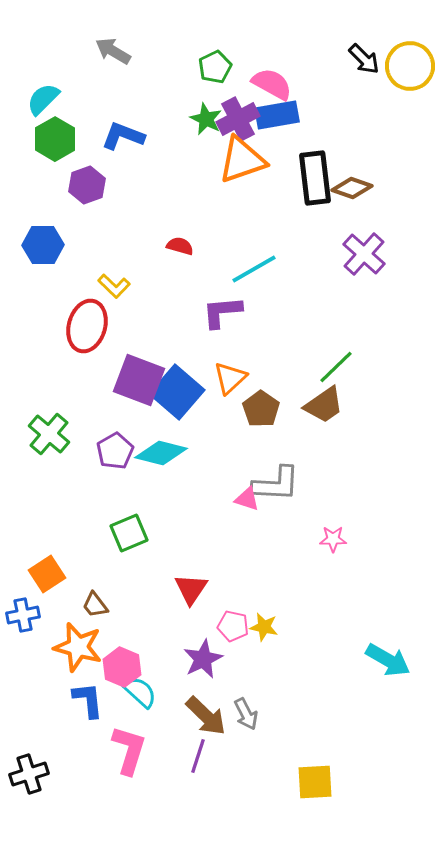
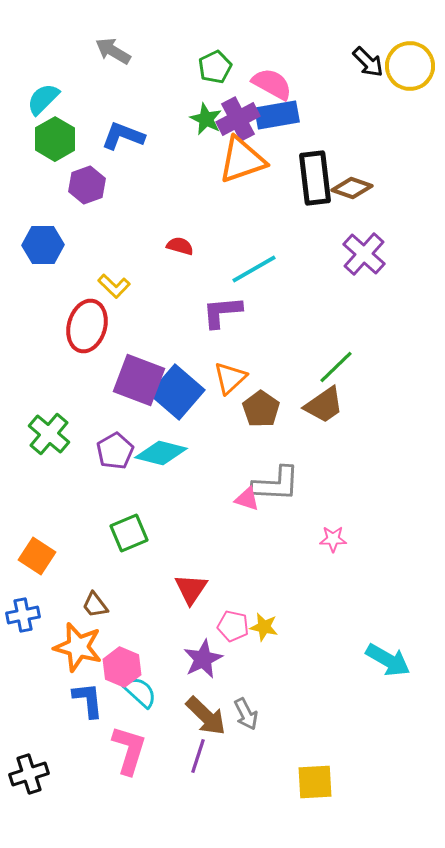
black arrow at (364, 59): moved 4 px right, 3 px down
orange square at (47, 574): moved 10 px left, 18 px up; rotated 24 degrees counterclockwise
